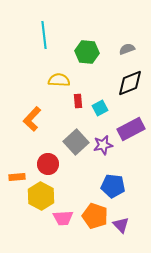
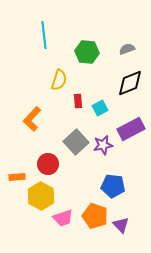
yellow semicircle: rotated 105 degrees clockwise
pink trapezoid: rotated 15 degrees counterclockwise
